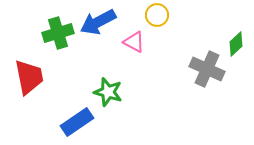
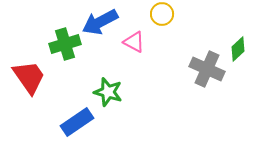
yellow circle: moved 5 px right, 1 px up
blue arrow: moved 2 px right
green cross: moved 7 px right, 11 px down
green diamond: moved 2 px right, 5 px down
red trapezoid: rotated 24 degrees counterclockwise
